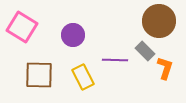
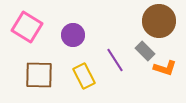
pink square: moved 5 px right
purple line: rotated 55 degrees clockwise
orange L-shape: rotated 90 degrees clockwise
yellow rectangle: moved 1 px right, 1 px up
